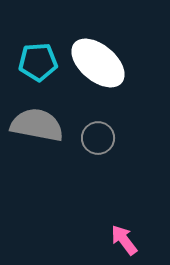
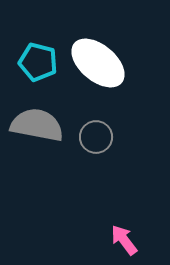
cyan pentagon: rotated 18 degrees clockwise
gray circle: moved 2 px left, 1 px up
